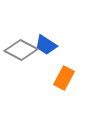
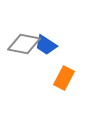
gray diamond: moved 3 px right, 6 px up; rotated 16 degrees counterclockwise
